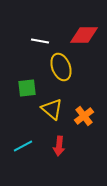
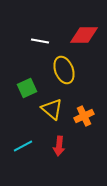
yellow ellipse: moved 3 px right, 3 px down
green square: rotated 18 degrees counterclockwise
orange cross: rotated 12 degrees clockwise
